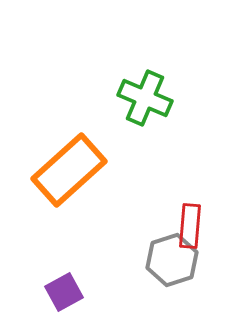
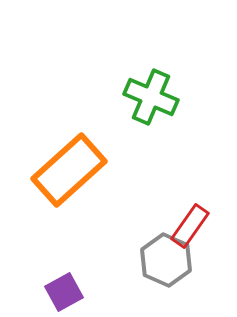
green cross: moved 6 px right, 1 px up
red rectangle: rotated 30 degrees clockwise
gray hexagon: moved 6 px left; rotated 18 degrees counterclockwise
